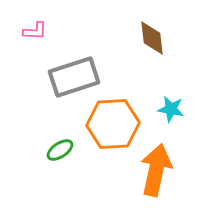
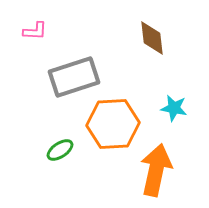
cyan star: moved 3 px right, 1 px up
